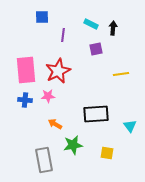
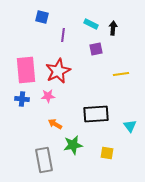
blue square: rotated 16 degrees clockwise
blue cross: moved 3 px left, 1 px up
